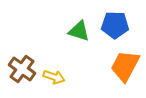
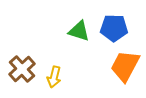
blue pentagon: moved 1 px left, 3 px down
brown cross: rotated 12 degrees clockwise
yellow arrow: rotated 85 degrees clockwise
